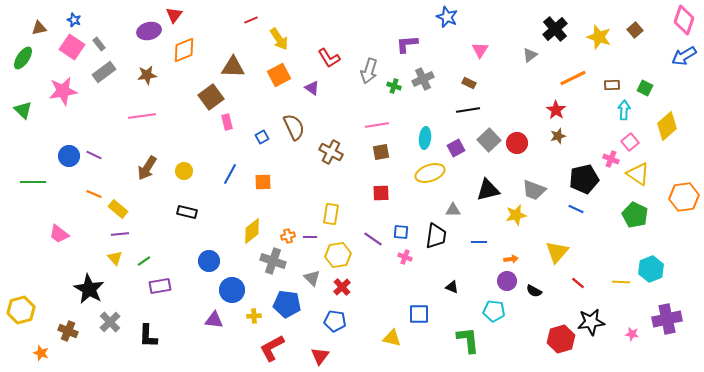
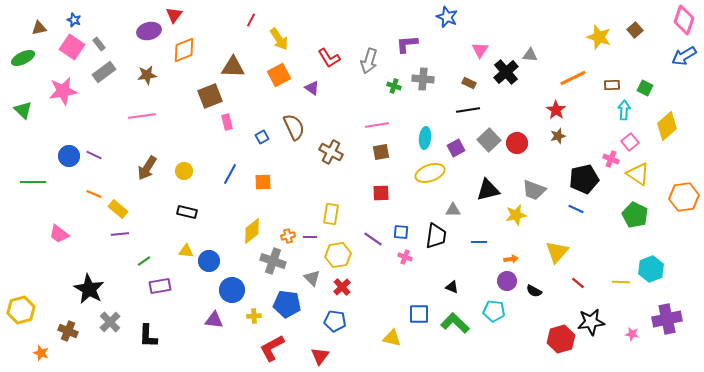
red line at (251, 20): rotated 40 degrees counterclockwise
black cross at (555, 29): moved 49 px left, 43 px down
gray triangle at (530, 55): rotated 42 degrees clockwise
green ellipse at (23, 58): rotated 30 degrees clockwise
gray arrow at (369, 71): moved 10 px up
gray cross at (423, 79): rotated 30 degrees clockwise
brown square at (211, 97): moved 1 px left, 1 px up; rotated 15 degrees clockwise
yellow triangle at (115, 258): moved 71 px right, 7 px up; rotated 42 degrees counterclockwise
green L-shape at (468, 340): moved 13 px left, 17 px up; rotated 40 degrees counterclockwise
